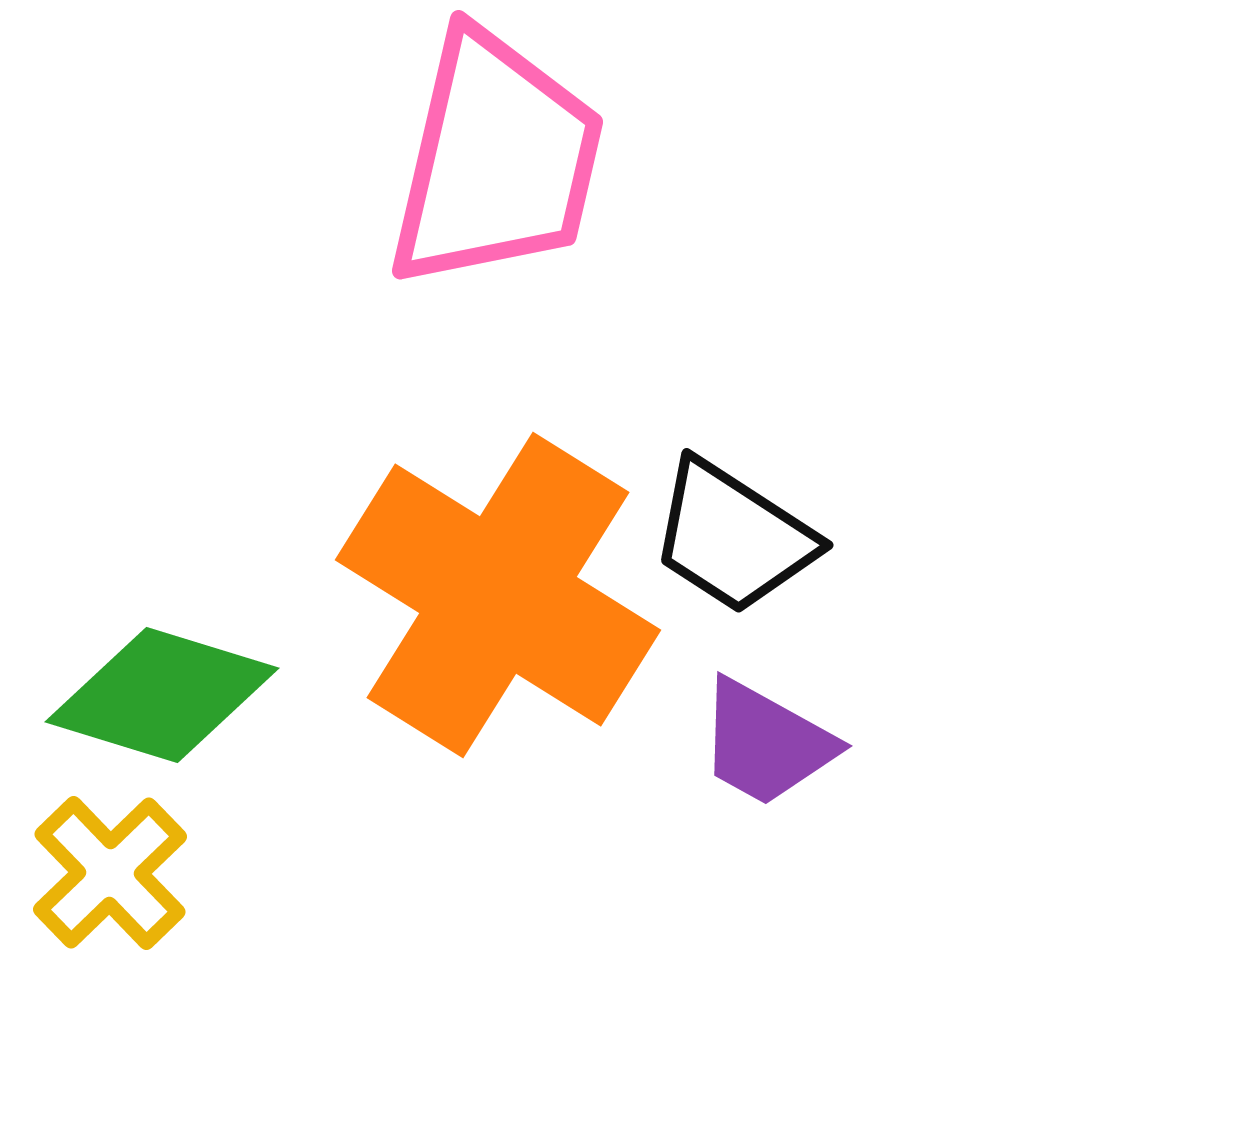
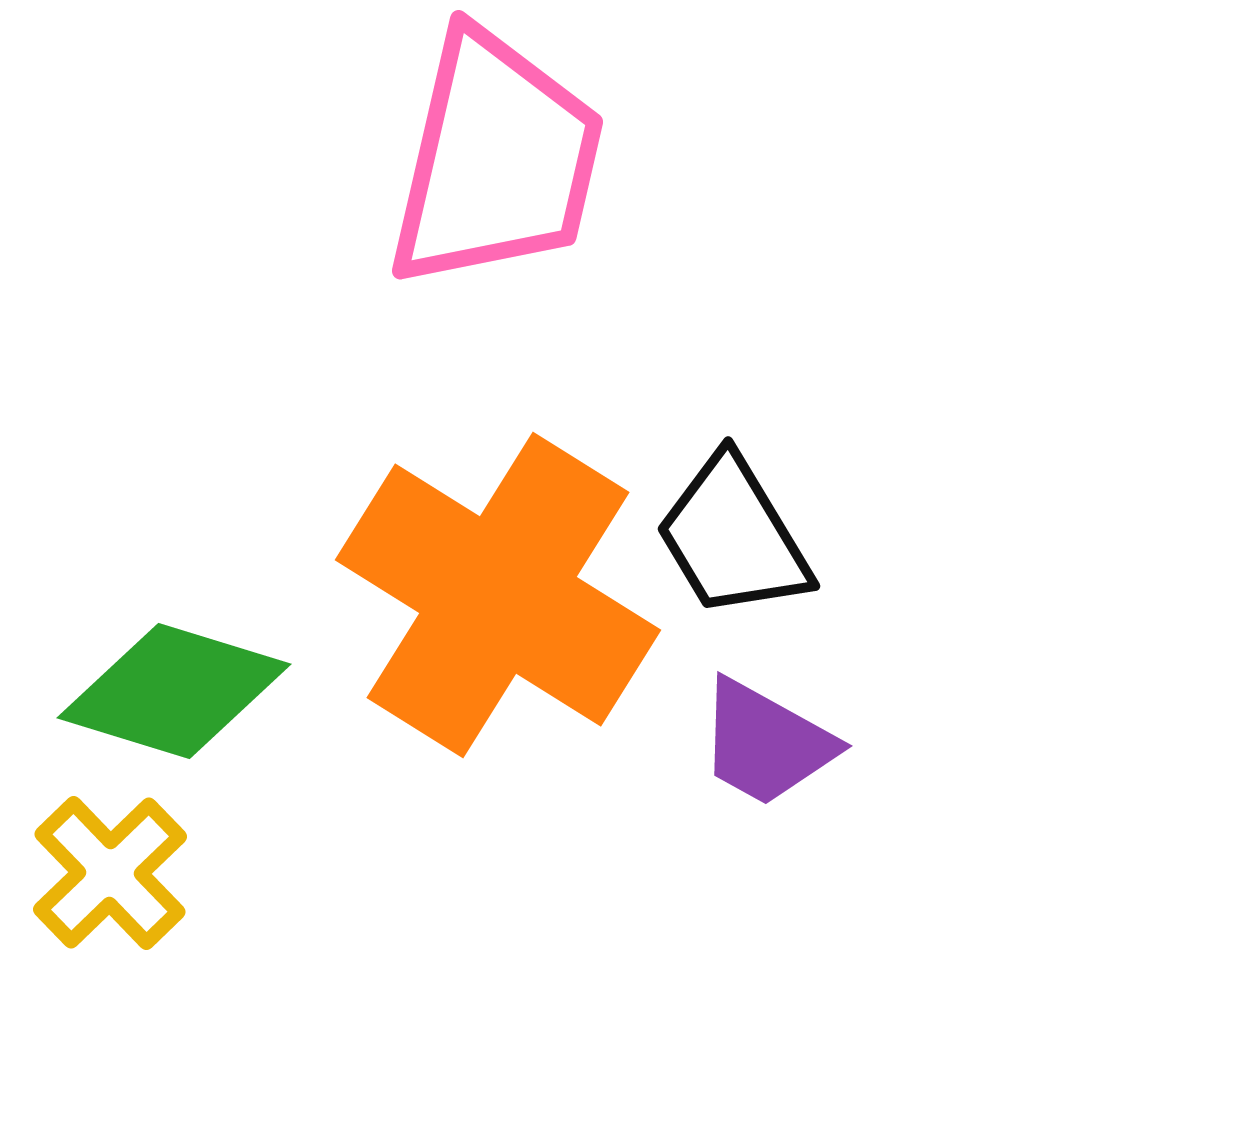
black trapezoid: rotated 26 degrees clockwise
green diamond: moved 12 px right, 4 px up
